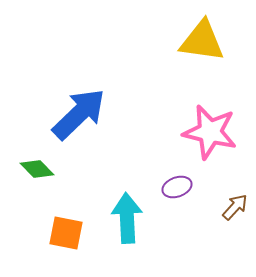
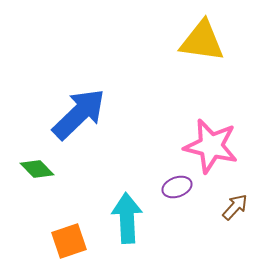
pink star: moved 1 px right, 14 px down
orange square: moved 3 px right, 8 px down; rotated 30 degrees counterclockwise
